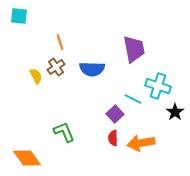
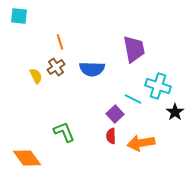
red semicircle: moved 2 px left, 2 px up
